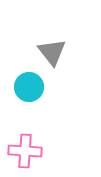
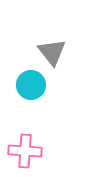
cyan circle: moved 2 px right, 2 px up
